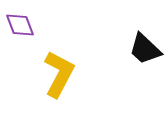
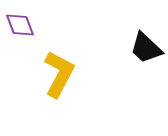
black trapezoid: moved 1 px right, 1 px up
